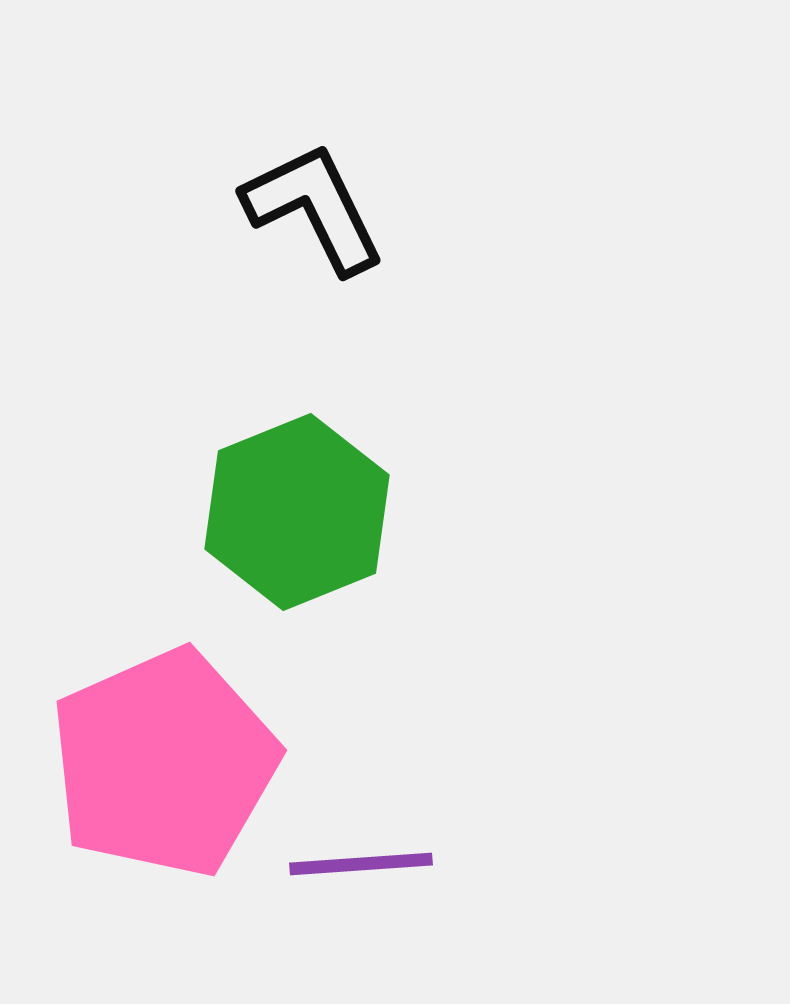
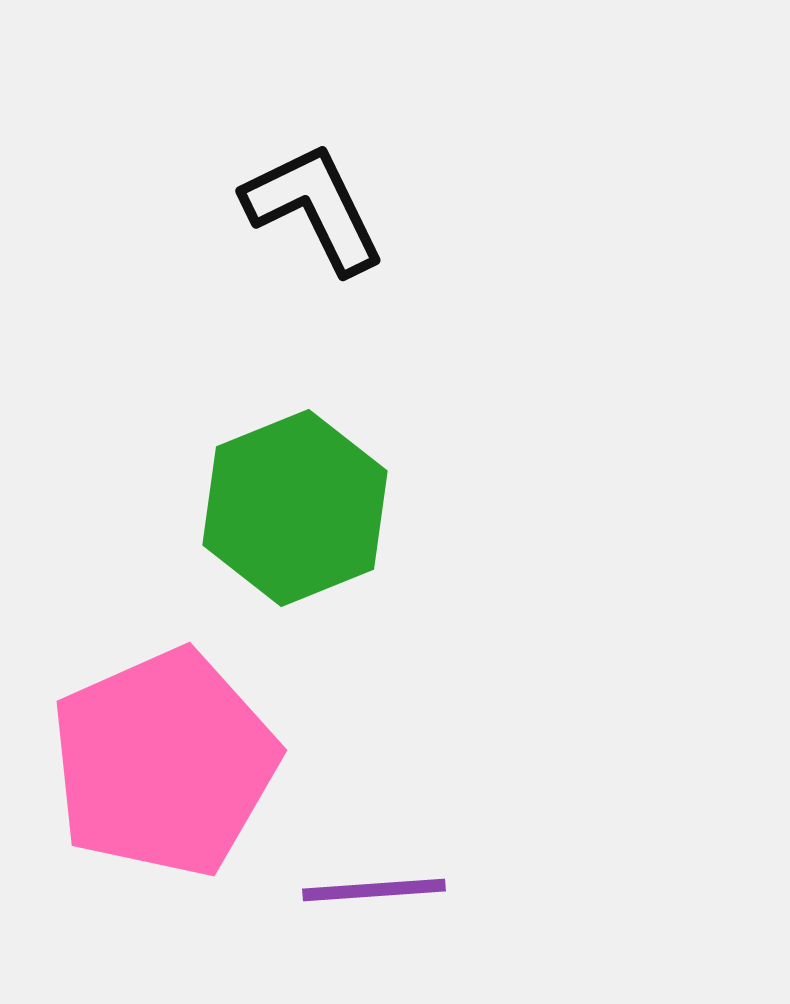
green hexagon: moved 2 px left, 4 px up
purple line: moved 13 px right, 26 px down
